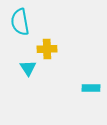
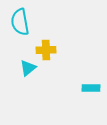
yellow cross: moved 1 px left, 1 px down
cyan triangle: rotated 24 degrees clockwise
